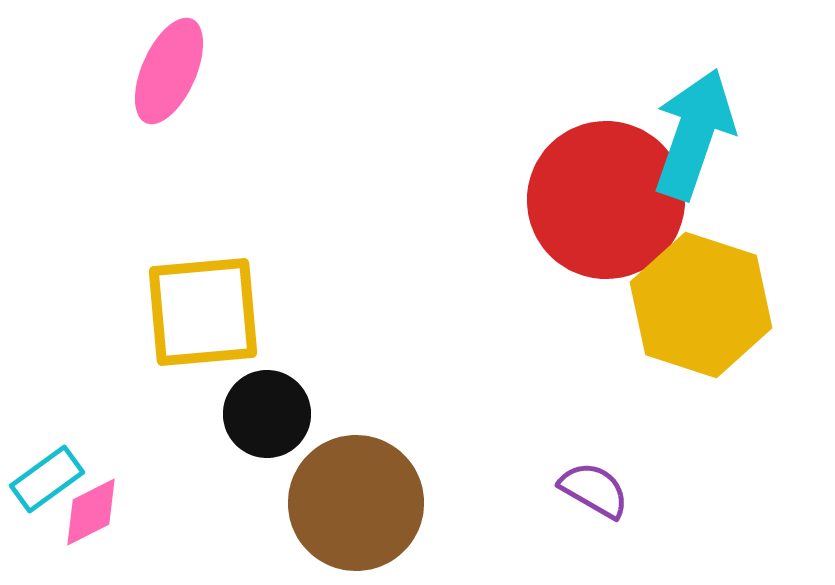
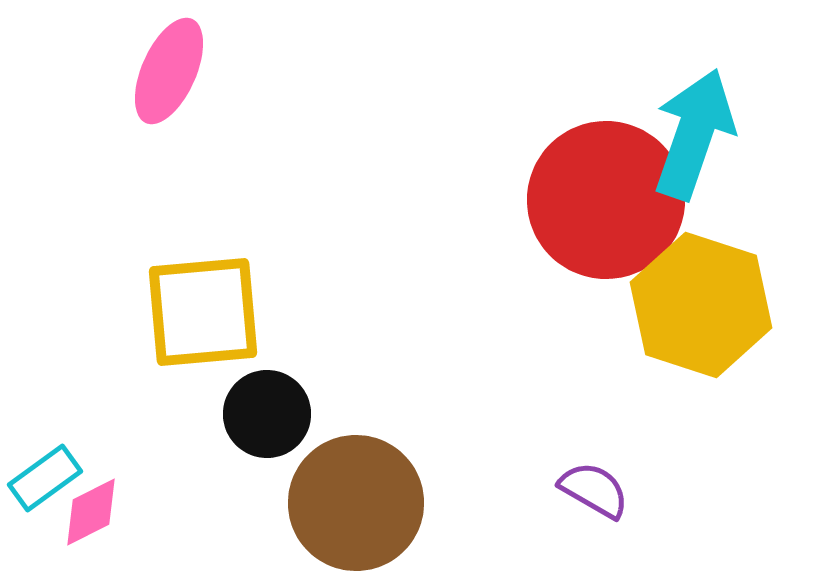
cyan rectangle: moved 2 px left, 1 px up
